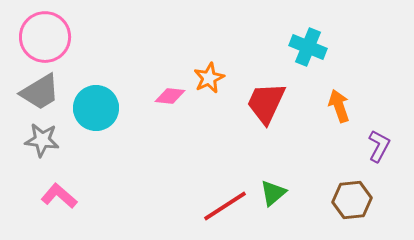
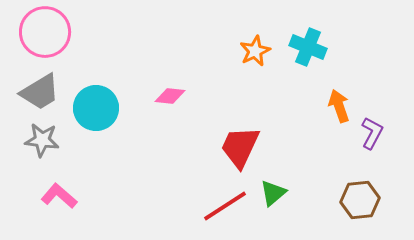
pink circle: moved 5 px up
orange star: moved 46 px right, 27 px up
red trapezoid: moved 26 px left, 44 px down
purple L-shape: moved 7 px left, 13 px up
brown hexagon: moved 8 px right
